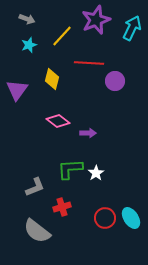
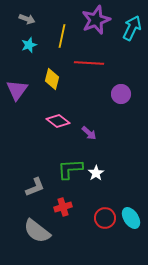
yellow line: rotated 30 degrees counterclockwise
purple circle: moved 6 px right, 13 px down
purple arrow: moved 1 px right; rotated 42 degrees clockwise
red cross: moved 1 px right
